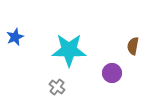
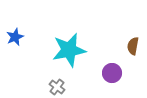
cyan star: rotated 12 degrees counterclockwise
